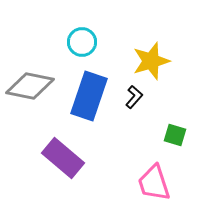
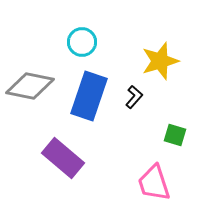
yellow star: moved 9 px right
